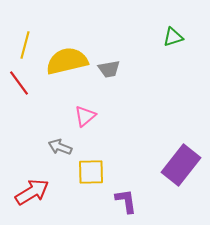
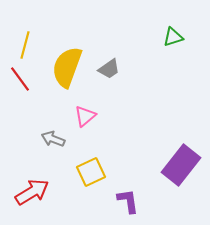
yellow semicircle: moved 6 px down; rotated 57 degrees counterclockwise
gray trapezoid: rotated 25 degrees counterclockwise
red line: moved 1 px right, 4 px up
gray arrow: moved 7 px left, 8 px up
yellow square: rotated 24 degrees counterclockwise
purple L-shape: moved 2 px right
